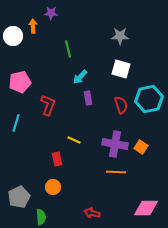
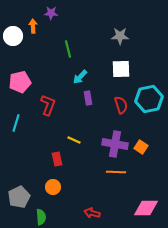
white square: rotated 18 degrees counterclockwise
